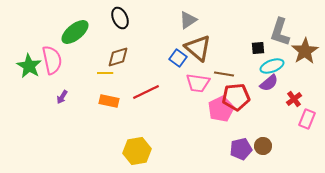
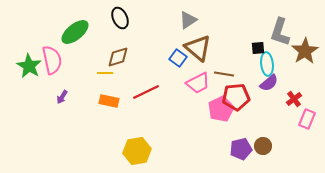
cyan ellipse: moved 5 px left, 2 px up; rotated 75 degrees counterclockwise
pink trapezoid: rotated 35 degrees counterclockwise
